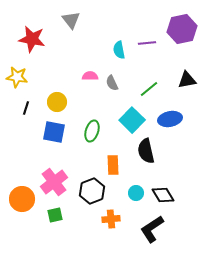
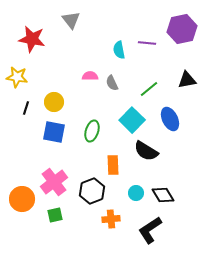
purple line: rotated 12 degrees clockwise
yellow circle: moved 3 px left
blue ellipse: rotated 75 degrees clockwise
black semicircle: rotated 45 degrees counterclockwise
black L-shape: moved 2 px left, 1 px down
